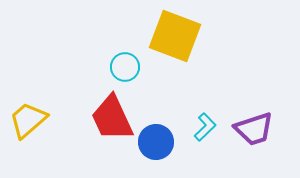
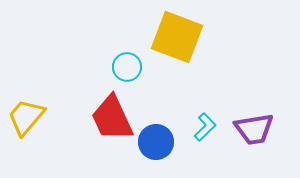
yellow square: moved 2 px right, 1 px down
cyan circle: moved 2 px right
yellow trapezoid: moved 2 px left, 3 px up; rotated 9 degrees counterclockwise
purple trapezoid: rotated 9 degrees clockwise
